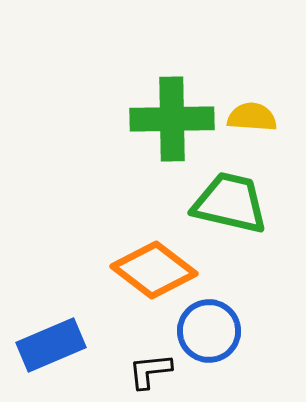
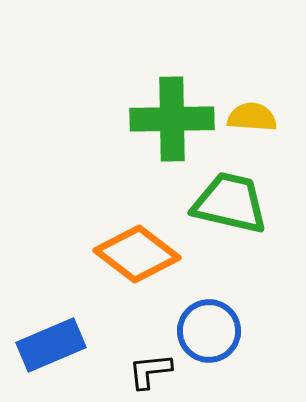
orange diamond: moved 17 px left, 16 px up
